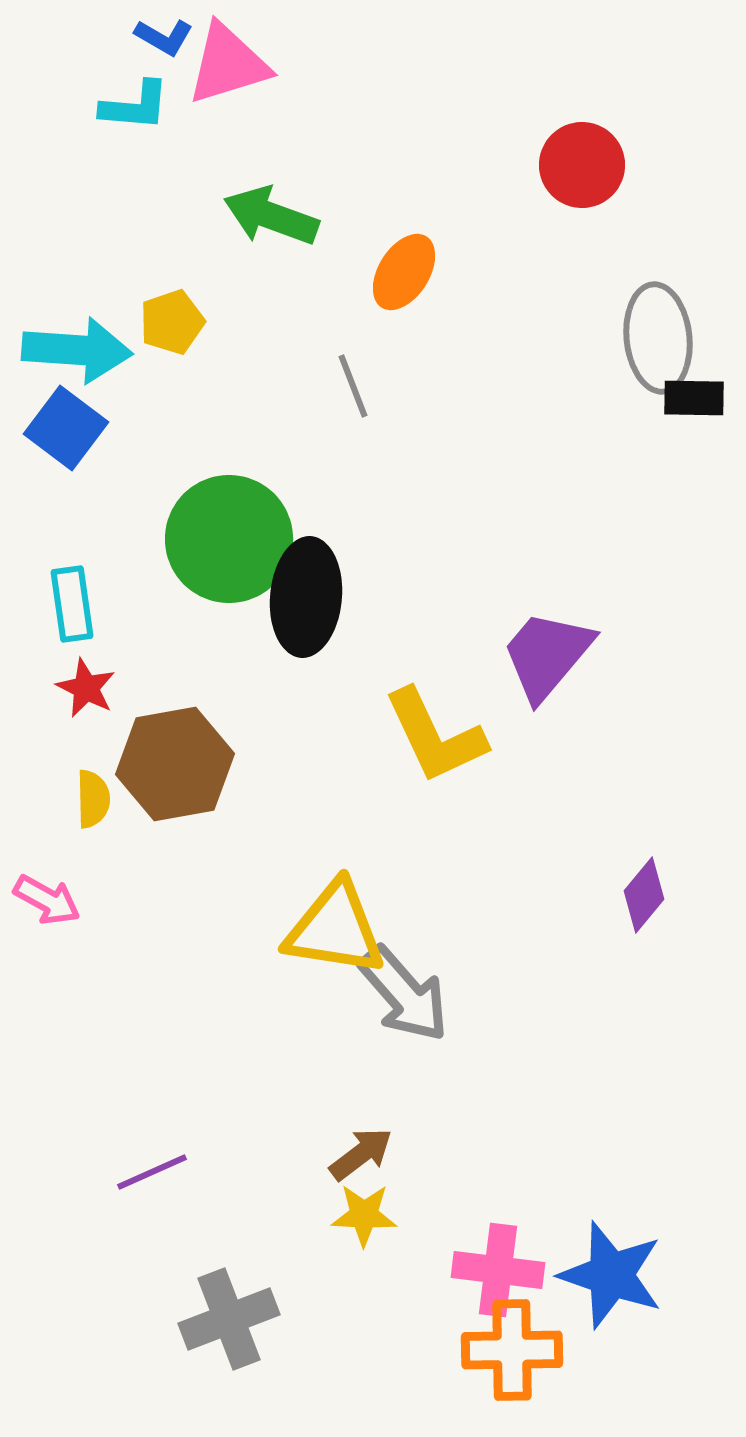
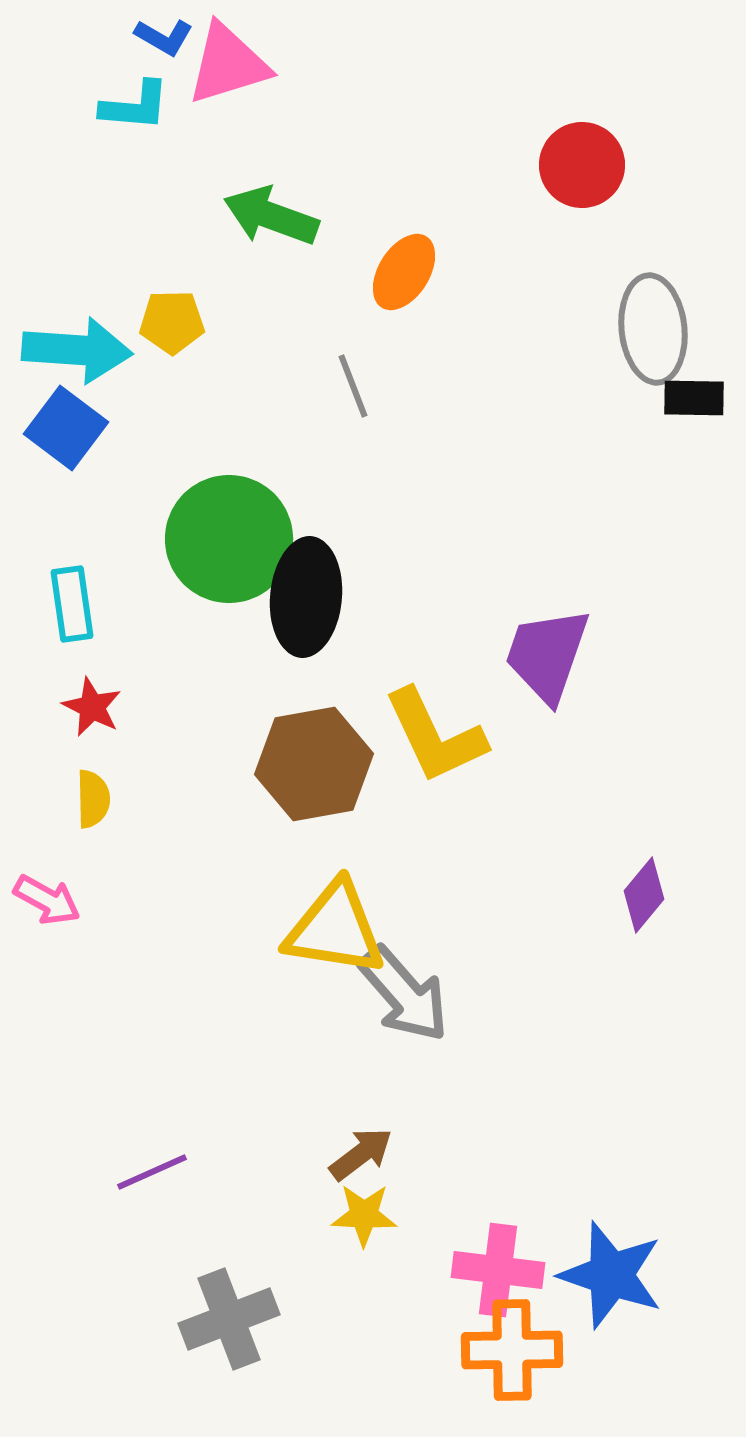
yellow pentagon: rotated 18 degrees clockwise
gray ellipse: moved 5 px left, 9 px up
purple trapezoid: rotated 21 degrees counterclockwise
red star: moved 6 px right, 19 px down
brown hexagon: moved 139 px right
